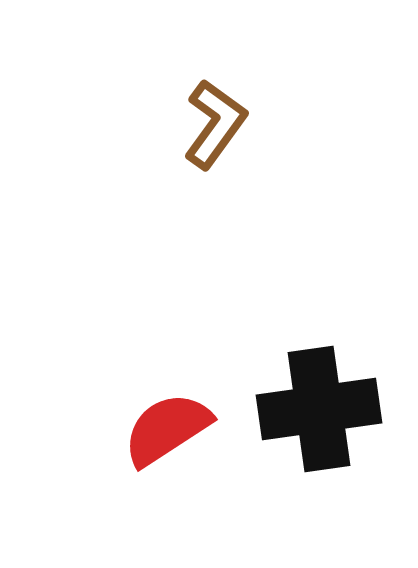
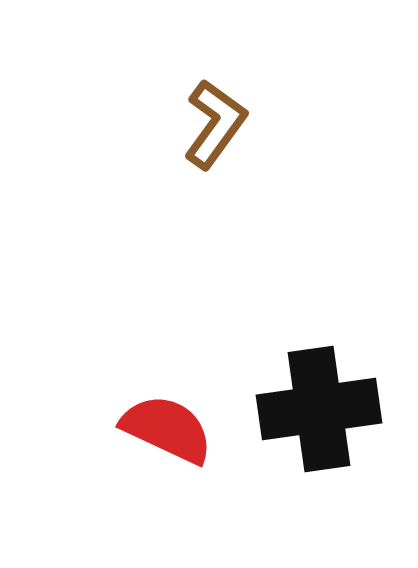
red semicircle: rotated 58 degrees clockwise
